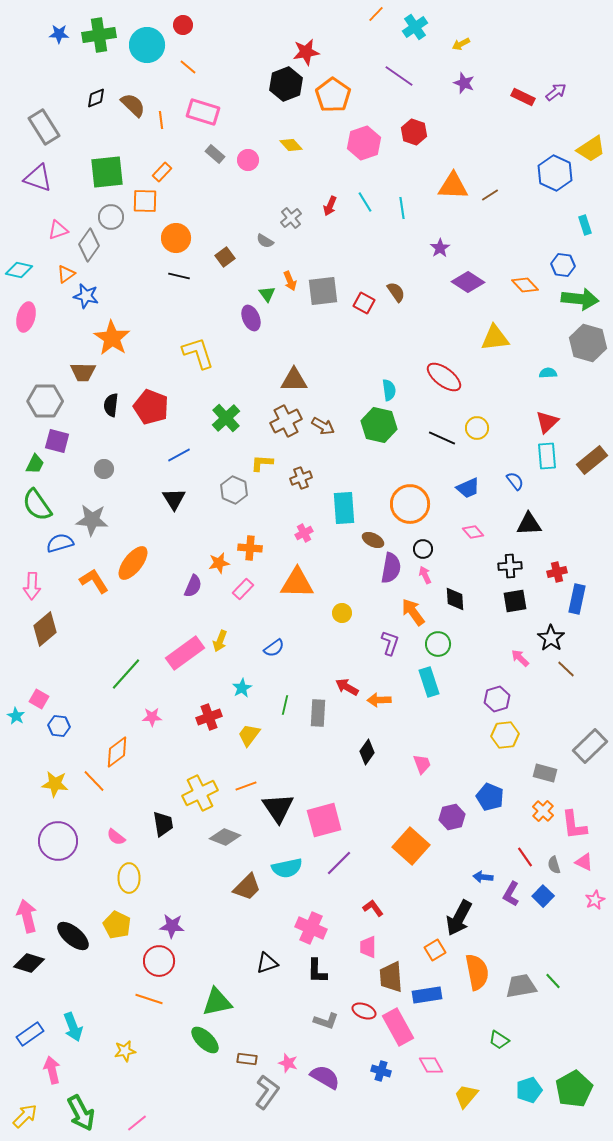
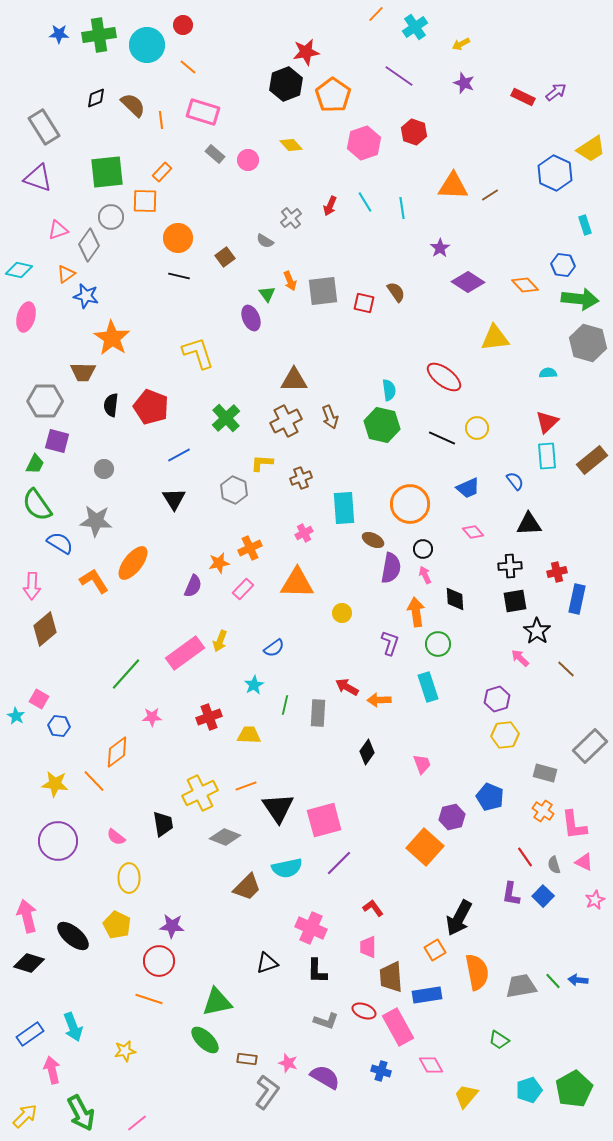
orange circle at (176, 238): moved 2 px right
red square at (364, 303): rotated 15 degrees counterclockwise
green hexagon at (379, 425): moved 3 px right
brown arrow at (323, 426): moved 7 px right, 9 px up; rotated 40 degrees clockwise
gray star at (92, 520): moved 4 px right, 1 px down
blue semicircle at (60, 543): rotated 48 degrees clockwise
orange cross at (250, 548): rotated 30 degrees counterclockwise
orange arrow at (413, 612): moved 3 px right; rotated 28 degrees clockwise
black star at (551, 638): moved 14 px left, 7 px up
cyan rectangle at (429, 682): moved 1 px left, 5 px down
cyan star at (242, 688): moved 12 px right, 3 px up
yellow trapezoid at (249, 735): rotated 55 degrees clockwise
orange cross at (543, 811): rotated 10 degrees counterclockwise
orange square at (411, 846): moved 14 px right, 1 px down
blue arrow at (483, 877): moved 95 px right, 103 px down
purple L-shape at (511, 894): rotated 20 degrees counterclockwise
